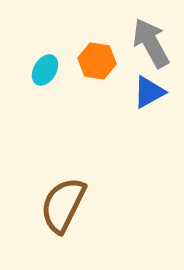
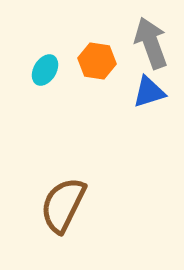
gray arrow: rotated 9 degrees clockwise
blue triangle: rotated 12 degrees clockwise
